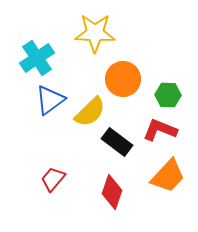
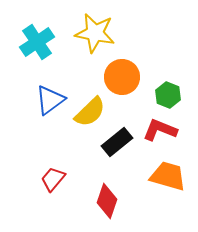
yellow star: rotated 9 degrees clockwise
cyan cross: moved 16 px up
orange circle: moved 1 px left, 2 px up
green hexagon: rotated 20 degrees clockwise
black rectangle: rotated 76 degrees counterclockwise
orange trapezoid: rotated 117 degrees counterclockwise
red diamond: moved 5 px left, 9 px down
